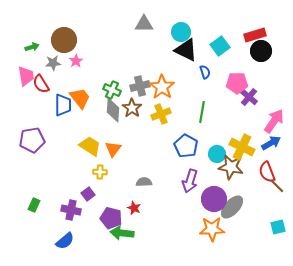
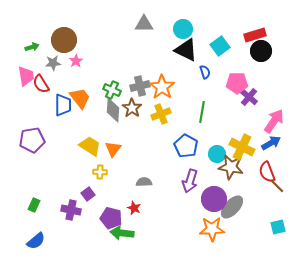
cyan circle at (181, 32): moved 2 px right, 3 px up
blue semicircle at (65, 241): moved 29 px left
